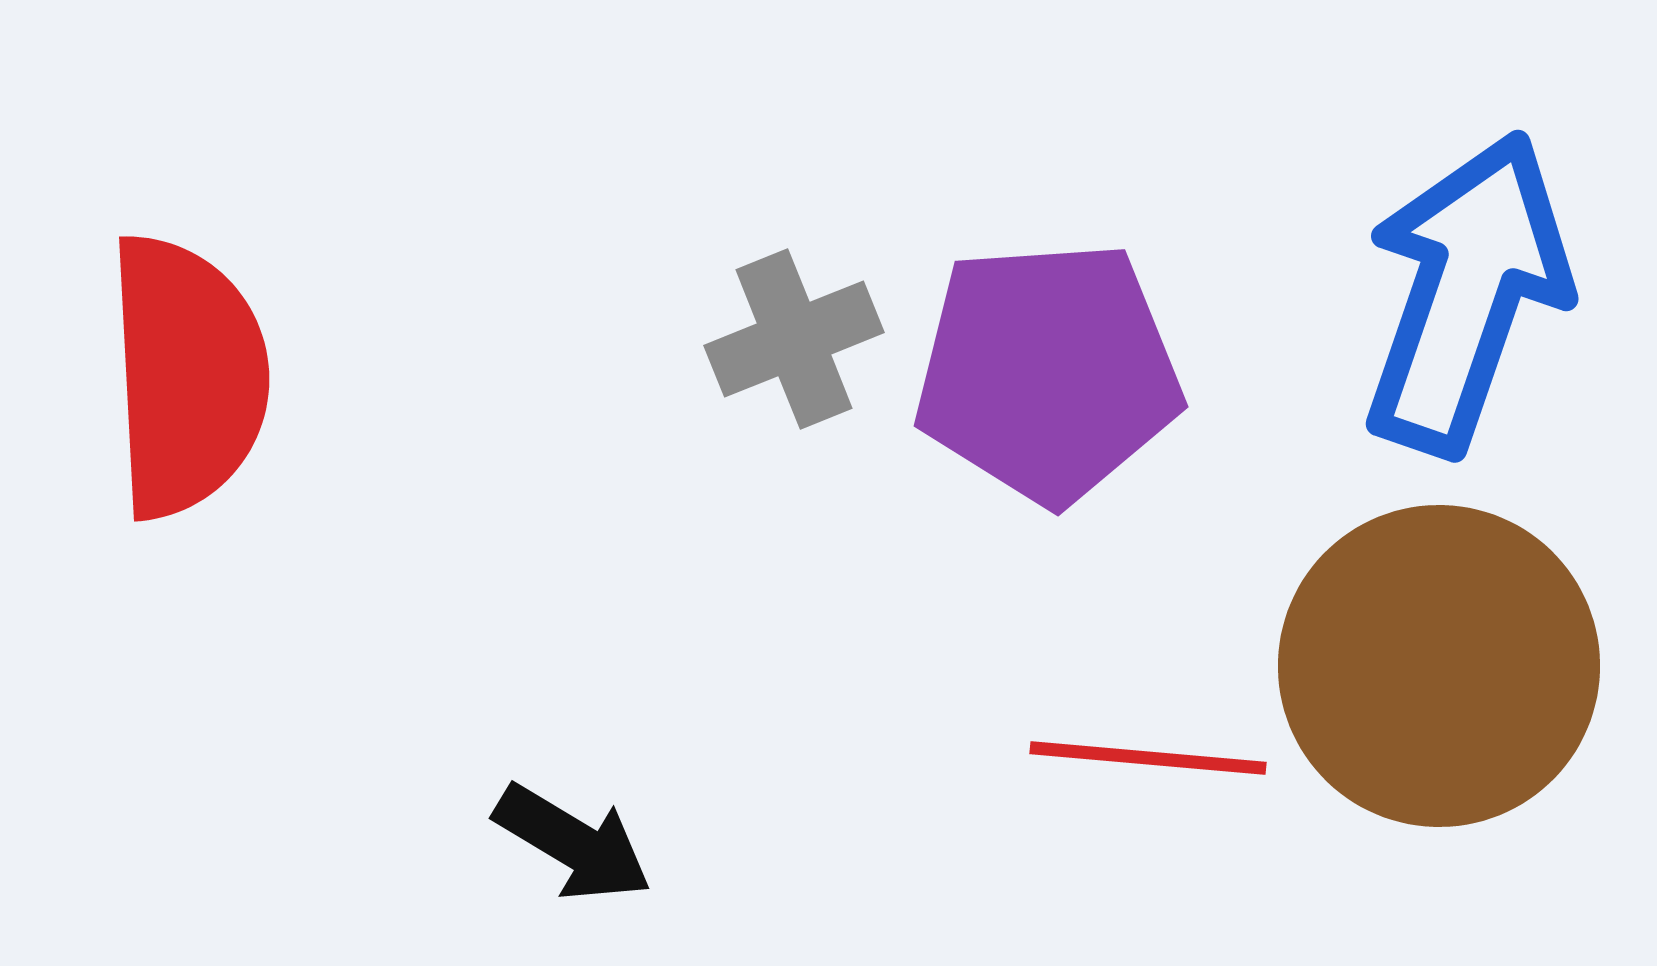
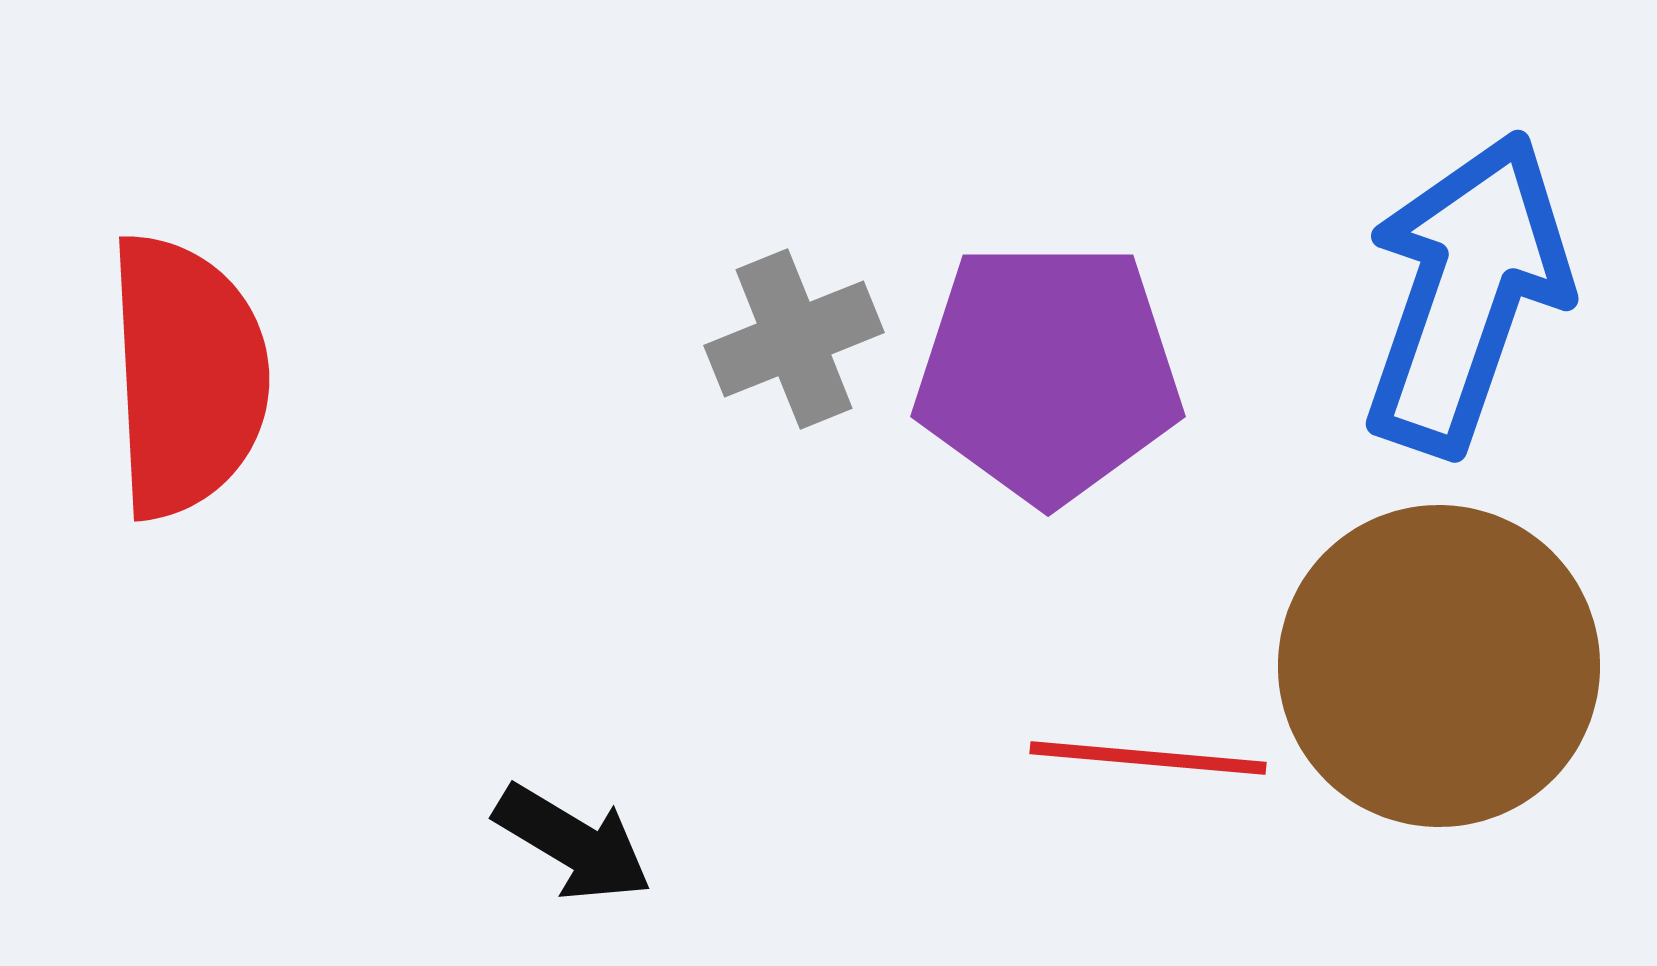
purple pentagon: rotated 4 degrees clockwise
